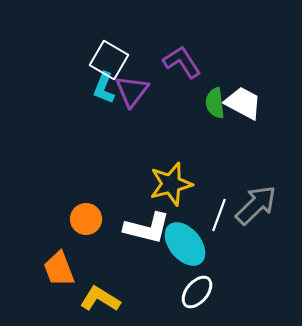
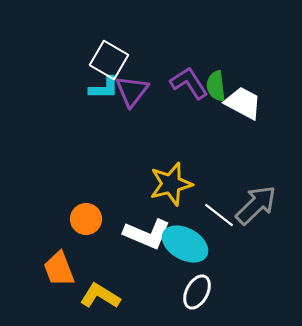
purple L-shape: moved 7 px right, 21 px down
cyan L-shape: rotated 112 degrees counterclockwise
green semicircle: moved 1 px right, 17 px up
white line: rotated 72 degrees counterclockwise
white L-shape: moved 6 px down; rotated 9 degrees clockwise
cyan ellipse: rotated 21 degrees counterclockwise
white ellipse: rotated 12 degrees counterclockwise
yellow L-shape: moved 3 px up
